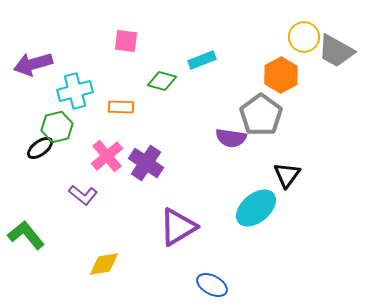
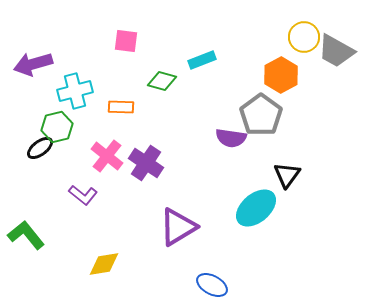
pink cross: rotated 12 degrees counterclockwise
